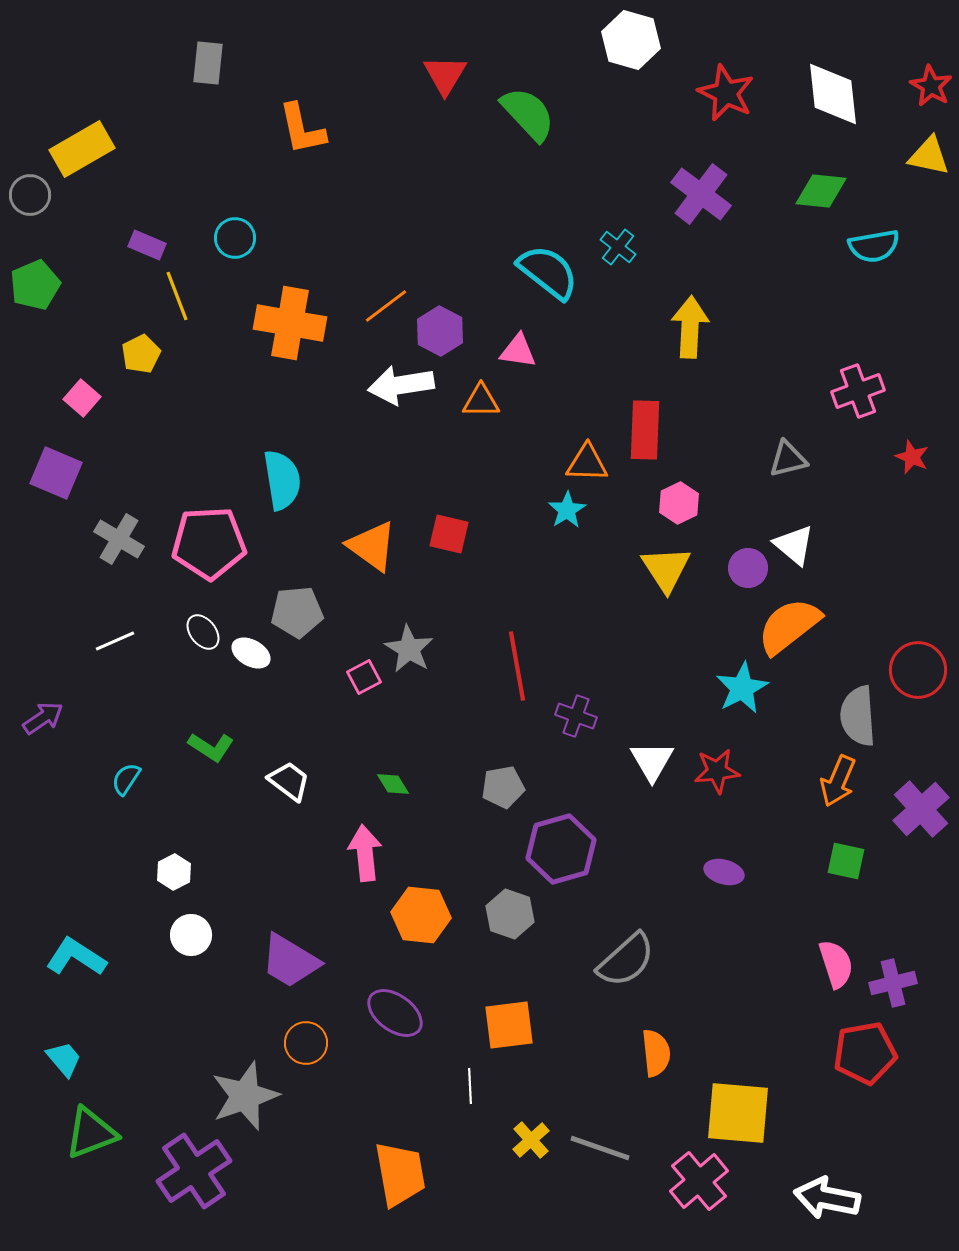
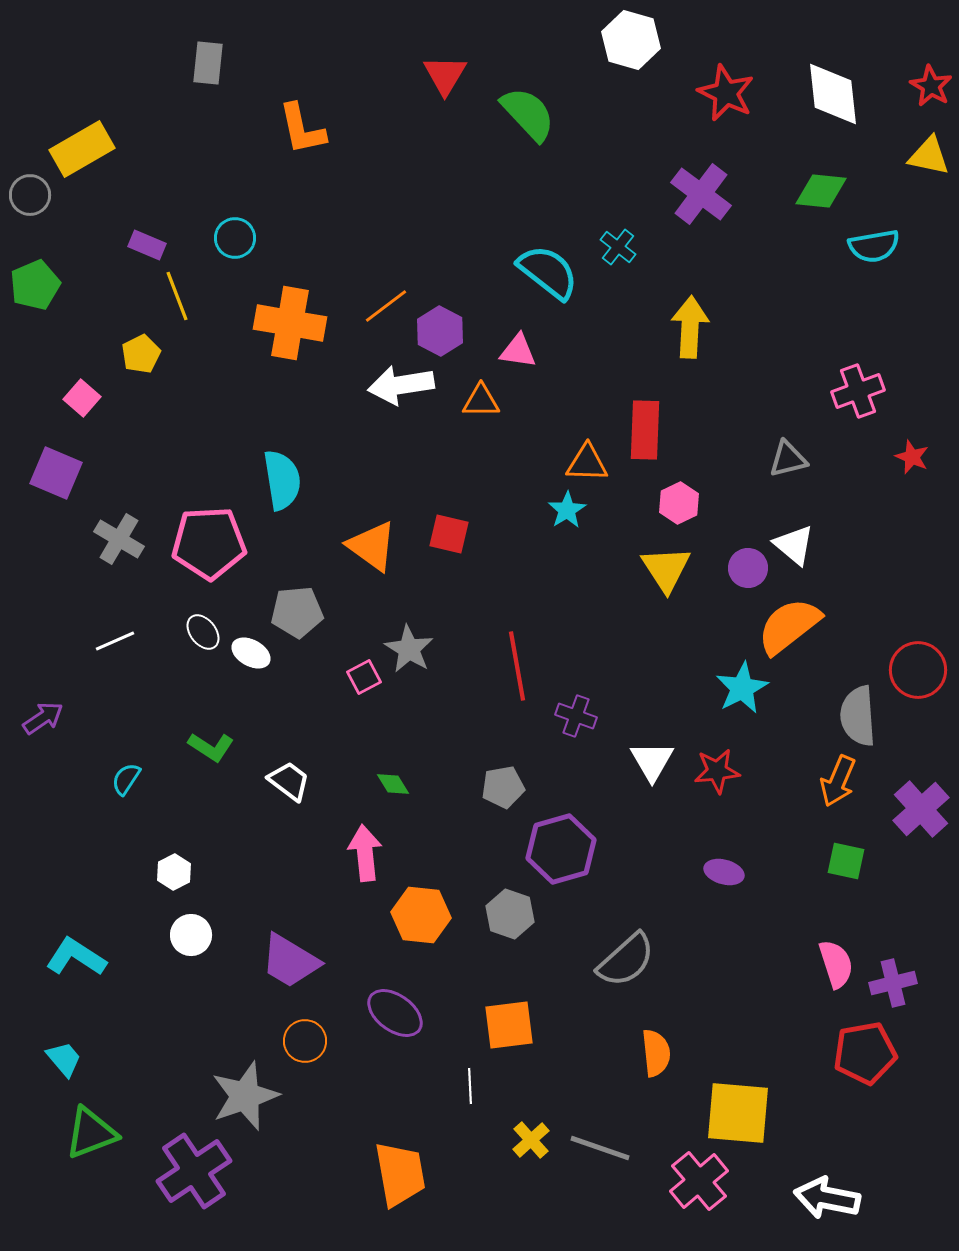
orange circle at (306, 1043): moved 1 px left, 2 px up
